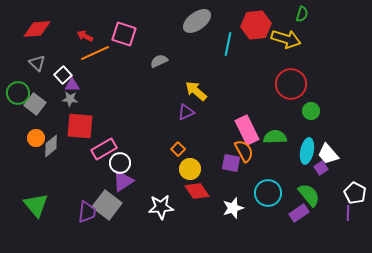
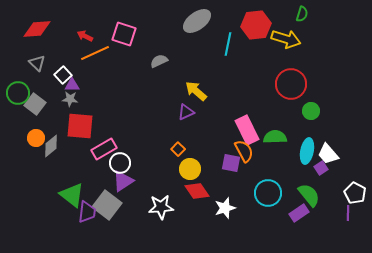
green triangle at (36, 205): moved 36 px right, 10 px up; rotated 12 degrees counterclockwise
white star at (233, 208): moved 8 px left
